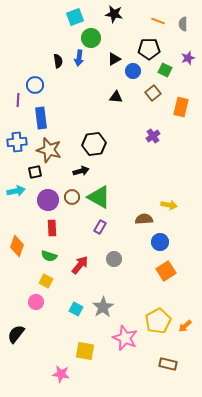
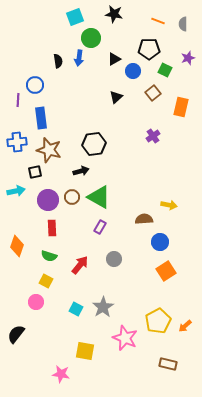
black triangle at (116, 97): rotated 48 degrees counterclockwise
